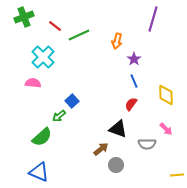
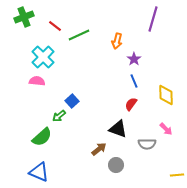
pink semicircle: moved 4 px right, 2 px up
brown arrow: moved 2 px left
